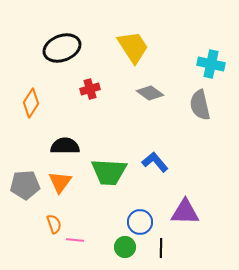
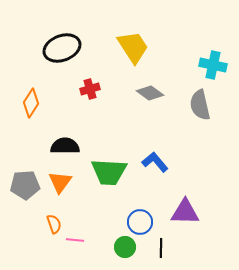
cyan cross: moved 2 px right, 1 px down
